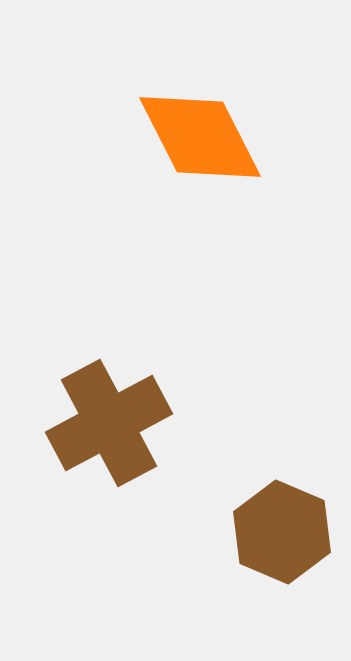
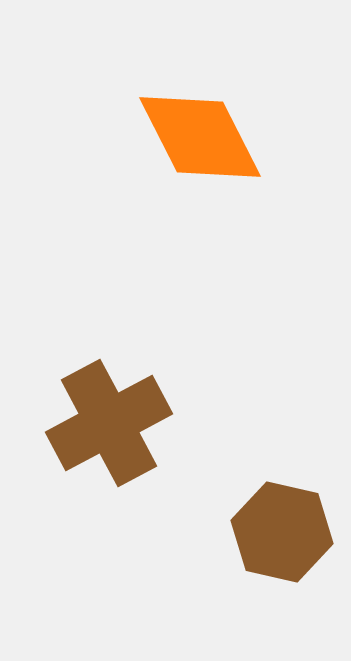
brown hexagon: rotated 10 degrees counterclockwise
